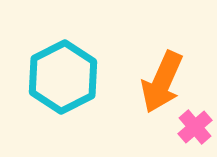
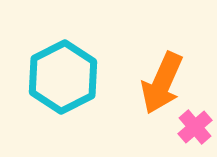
orange arrow: moved 1 px down
